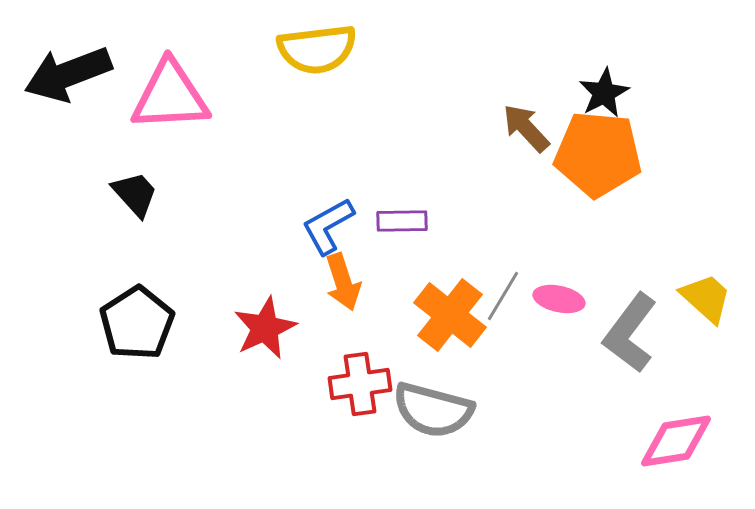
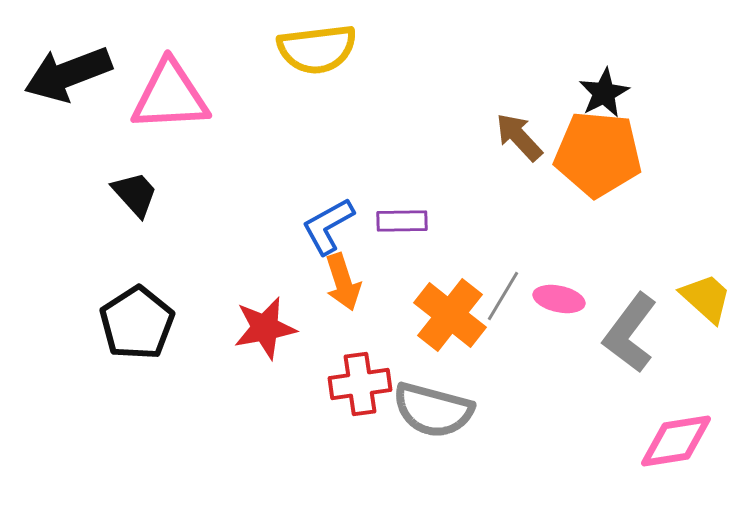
brown arrow: moved 7 px left, 9 px down
red star: rotated 14 degrees clockwise
